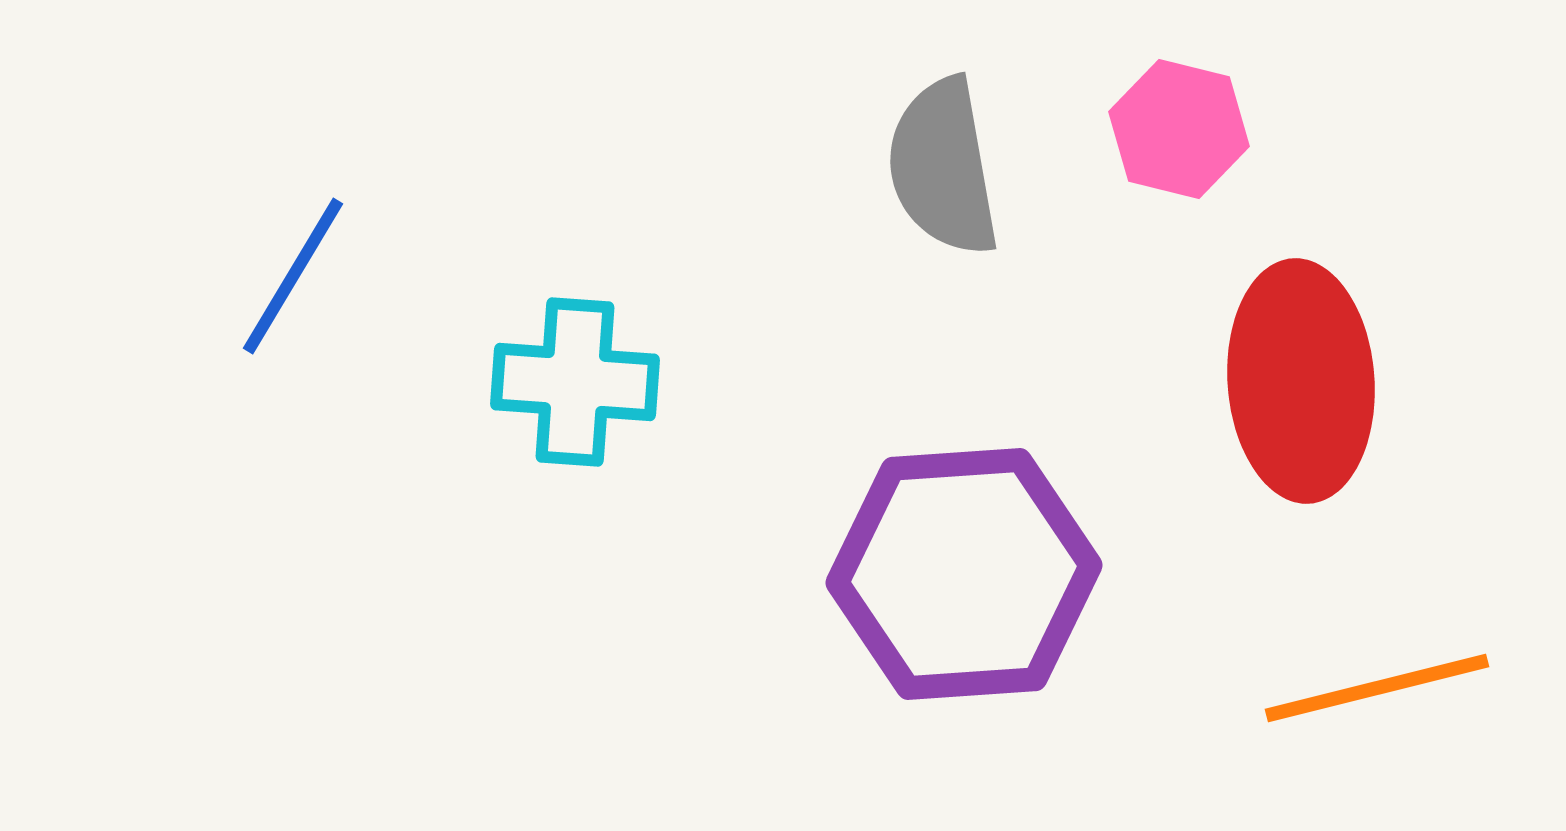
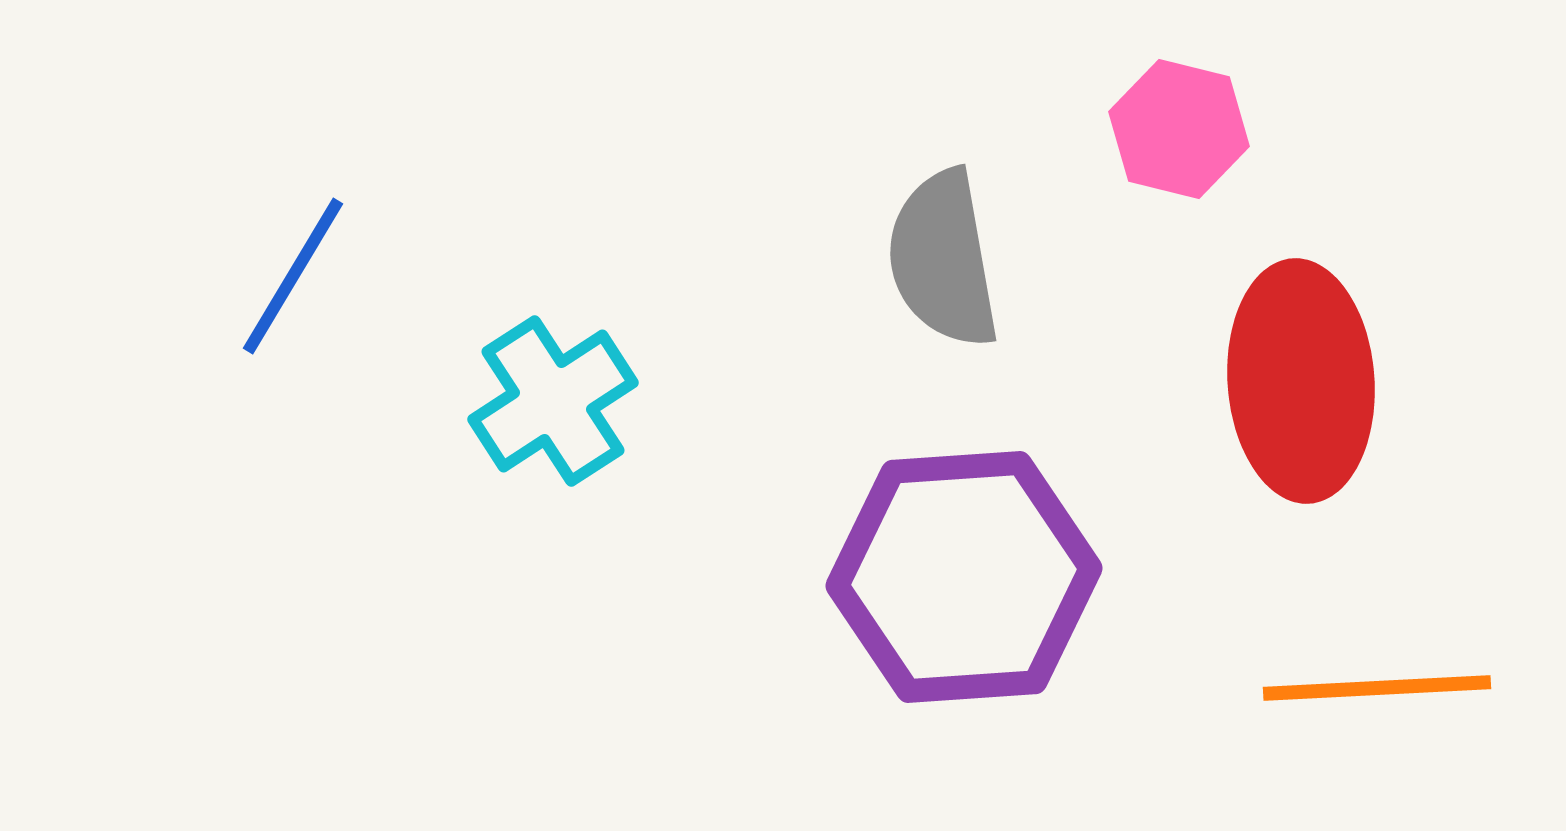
gray semicircle: moved 92 px down
cyan cross: moved 22 px left, 19 px down; rotated 37 degrees counterclockwise
purple hexagon: moved 3 px down
orange line: rotated 11 degrees clockwise
